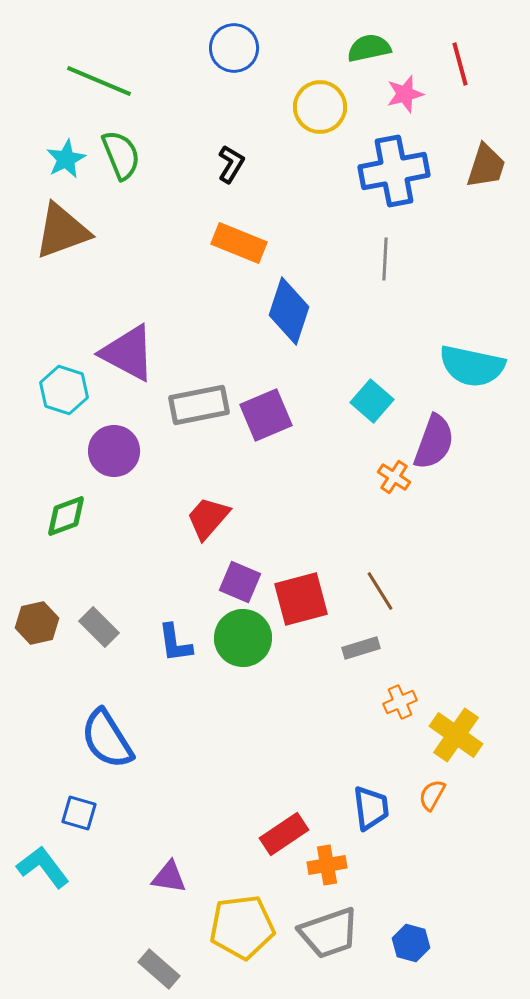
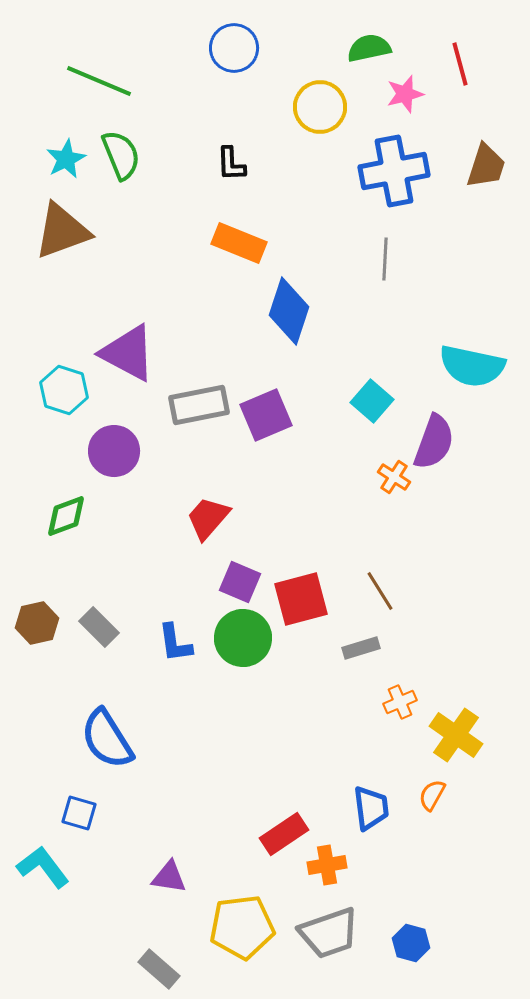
black L-shape at (231, 164): rotated 147 degrees clockwise
